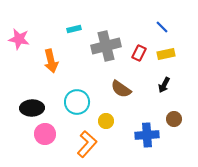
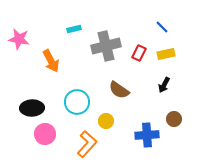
orange arrow: rotated 15 degrees counterclockwise
brown semicircle: moved 2 px left, 1 px down
